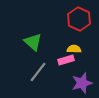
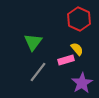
green triangle: rotated 24 degrees clockwise
yellow semicircle: moved 3 px right; rotated 48 degrees clockwise
purple star: rotated 15 degrees counterclockwise
